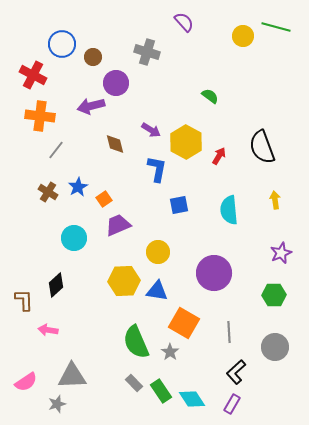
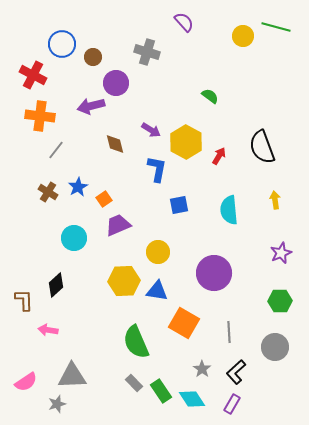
green hexagon at (274, 295): moved 6 px right, 6 px down
gray star at (170, 352): moved 32 px right, 17 px down
